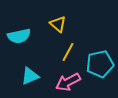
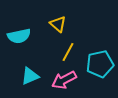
pink arrow: moved 4 px left, 2 px up
